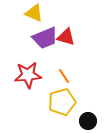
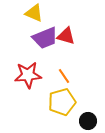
red triangle: moved 1 px up
